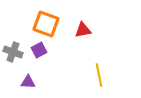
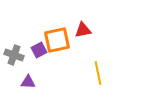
orange square: moved 11 px right, 16 px down; rotated 32 degrees counterclockwise
gray cross: moved 1 px right, 3 px down
yellow line: moved 1 px left, 2 px up
